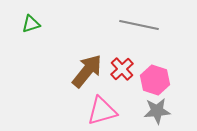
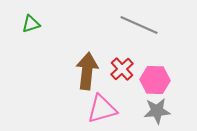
gray line: rotated 12 degrees clockwise
brown arrow: rotated 33 degrees counterclockwise
pink hexagon: rotated 16 degrees counterclockwise
pink triangle: moved 2 px up
